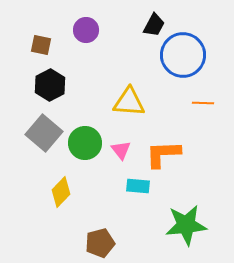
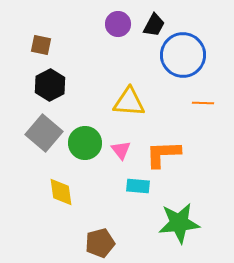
purple circle: moved 32 px right, 6 px up
yellow diamond: rotated 52 degrees counterclockwise
green star: moved 7 px left, 2 px up
